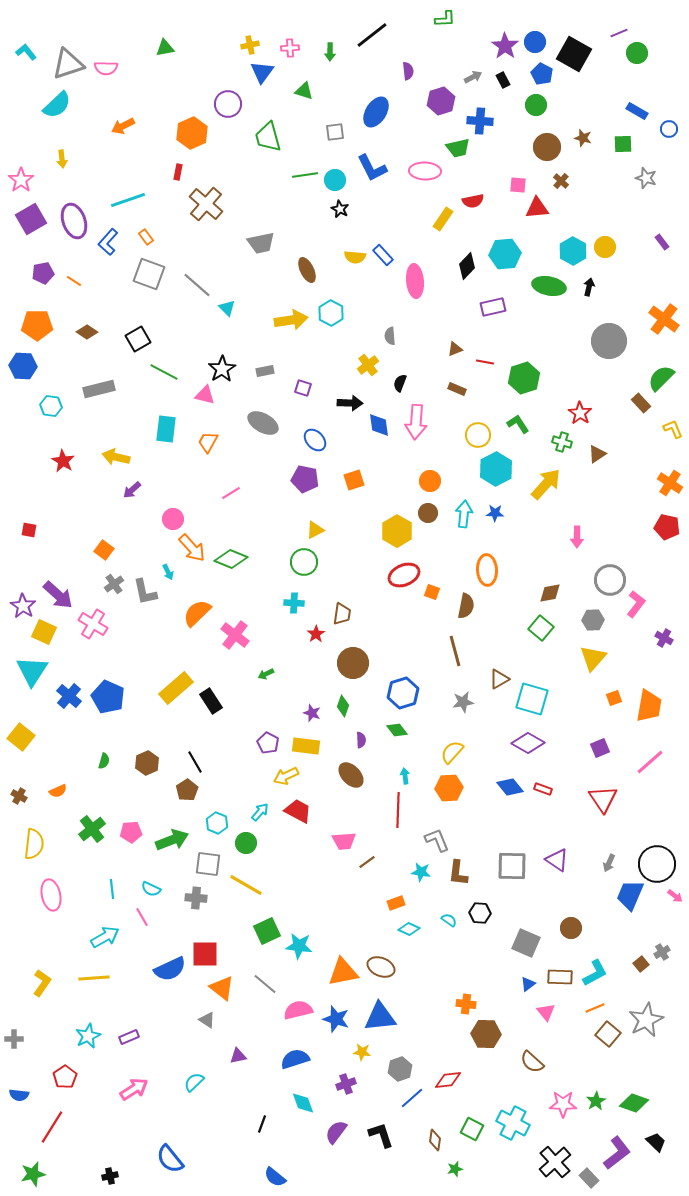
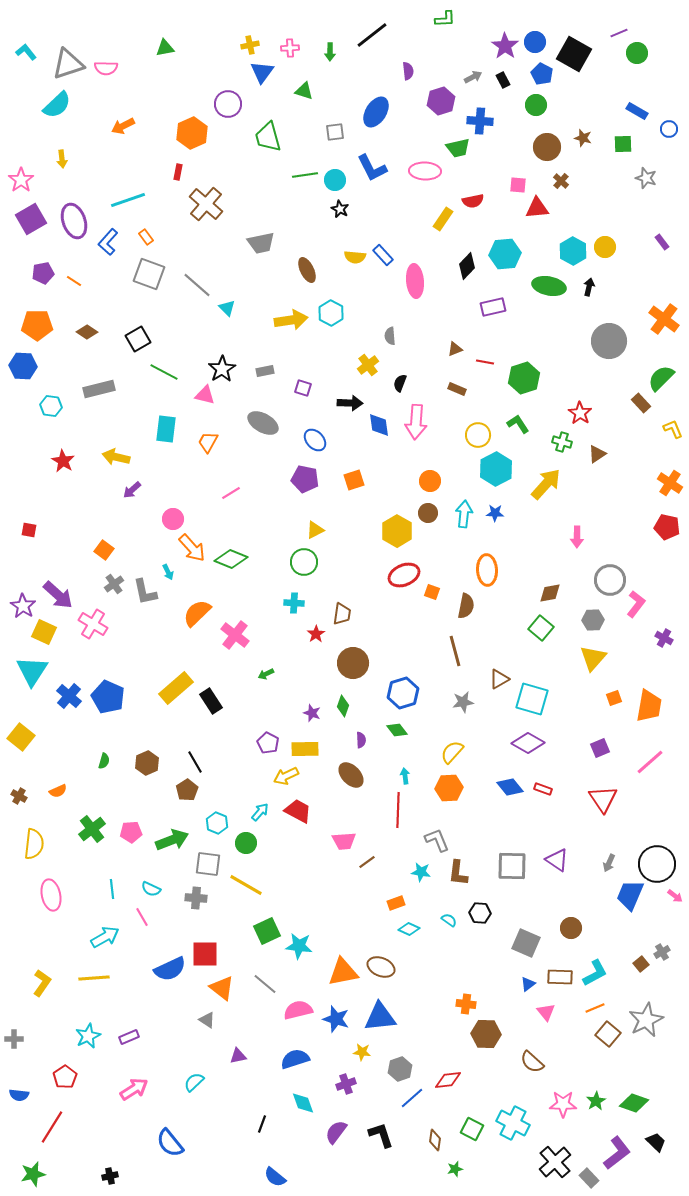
yellow rectangle at (306, 746): moved 1 px left, 3 px down; rotated 8 degrees counterclockwise
blue semicircle at (170, 1159): moved 16 px up
